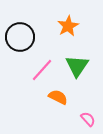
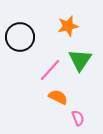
orange star: rotated 15 degrees clockwise
green triangle: moved 3 px right, 6 px up
pink line: moved 8 px right
pink semicircle: moved 10 px left, 1 px up; rotated 21 degrees clockwise
